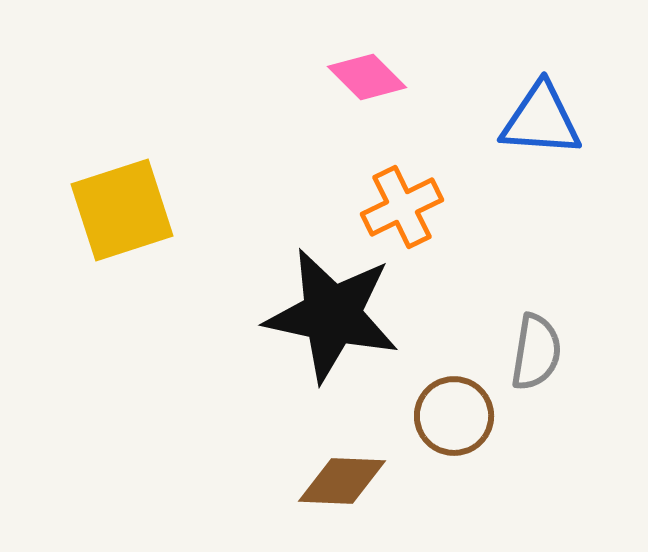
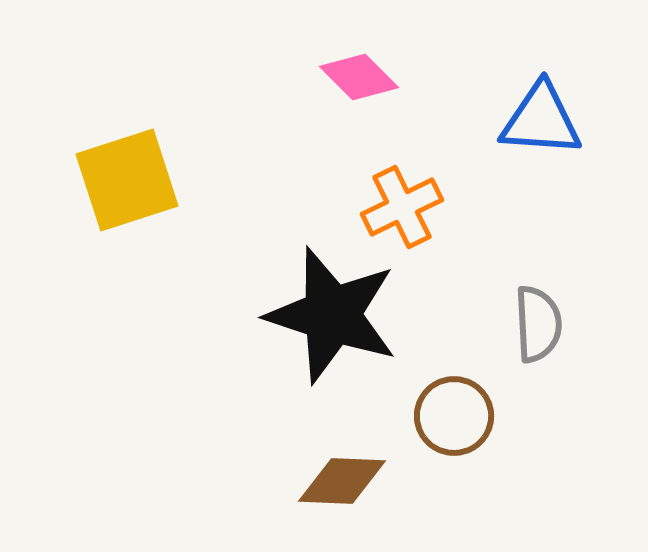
pink diamond: moved 8 px left
yellow square: moved 5 px right, 30 px up
black star: rotated 6 degrees clockwise
gray semicircle: moved 2 px right, 28 px up; rotated 12 degrees counterclockwise
